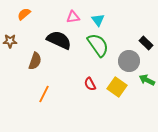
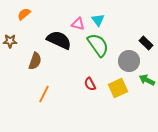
pink triangle: moved 5 px right, 7 px down; rotated 24 degrees clockwise
yellow square: moved 1 px right, 1 px down; rotated 30 degrees clockwise
